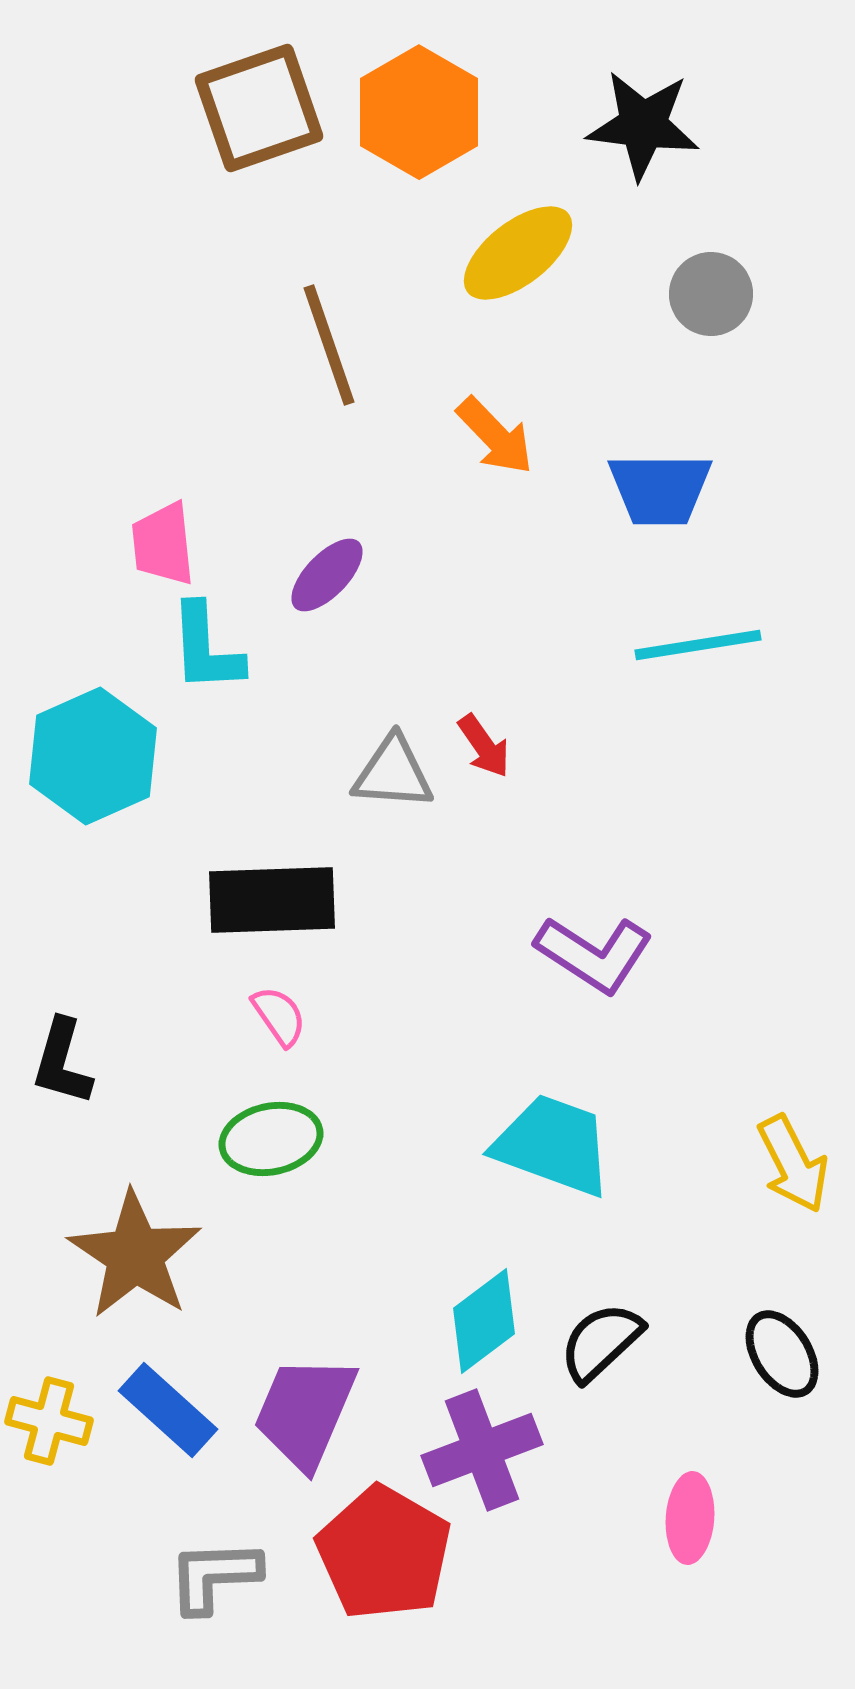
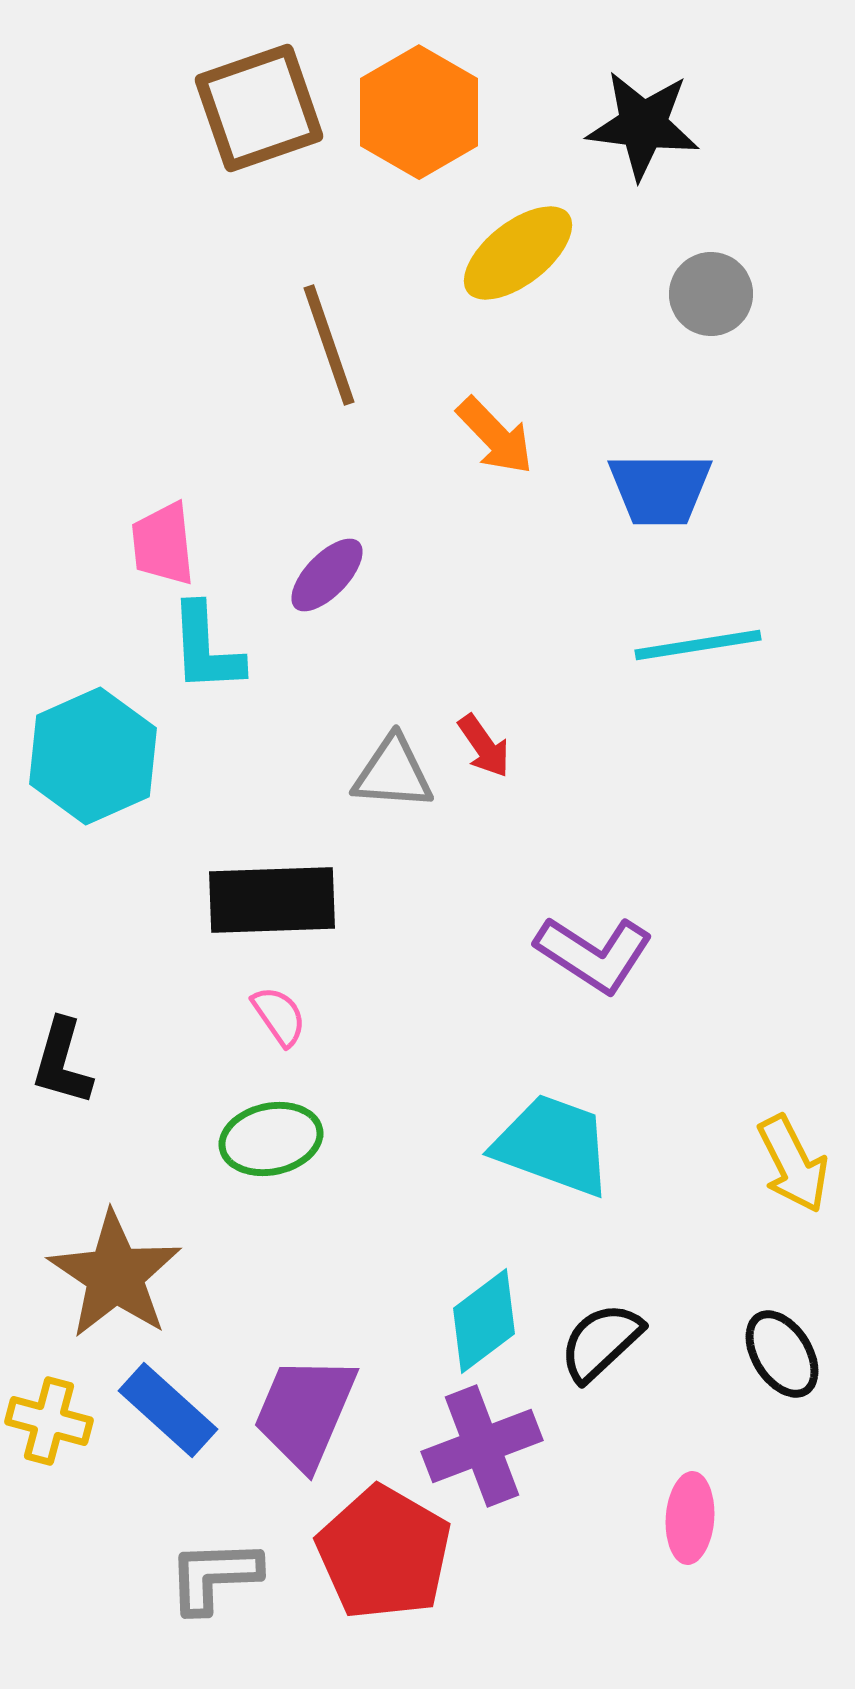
brown star: moved 20 px left, 20 px down
purple cross: moved 4 px up
